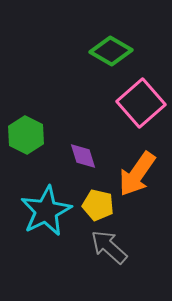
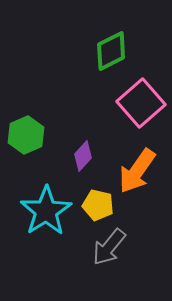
green diamond: rotated 57 degrees counterclockwise
green hexagon: rotated 9 degrees clockwise
purple diamond: rotated 60 degrees clockwise
orange arrow: moved 3 px up
cyan star: rotated 6 degrees counterclockwise
gray arrow: rotated 93 degrees counterclockwise
